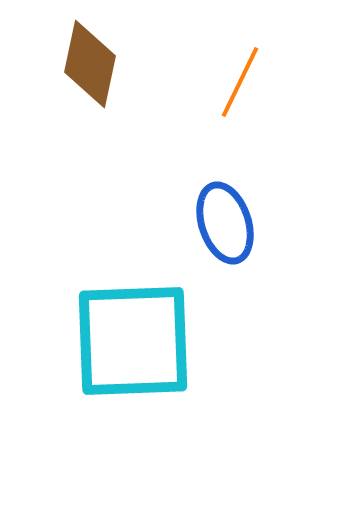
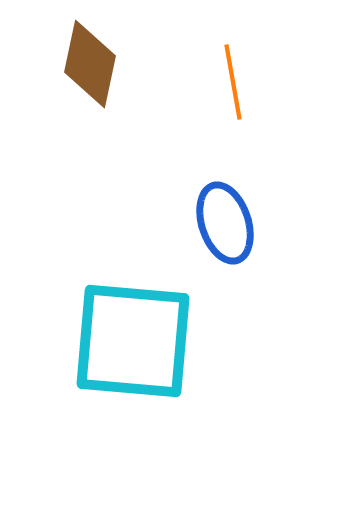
orange line: moved 7 px left; rotated 36 degrees counterclockwise
cyan square: rotated 7 degrees clockwise
